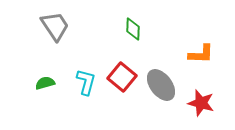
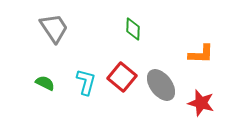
gray trapezoid: moved 1 px left, 2 px down
green semicircle: rotated 42 degrees clockwise
